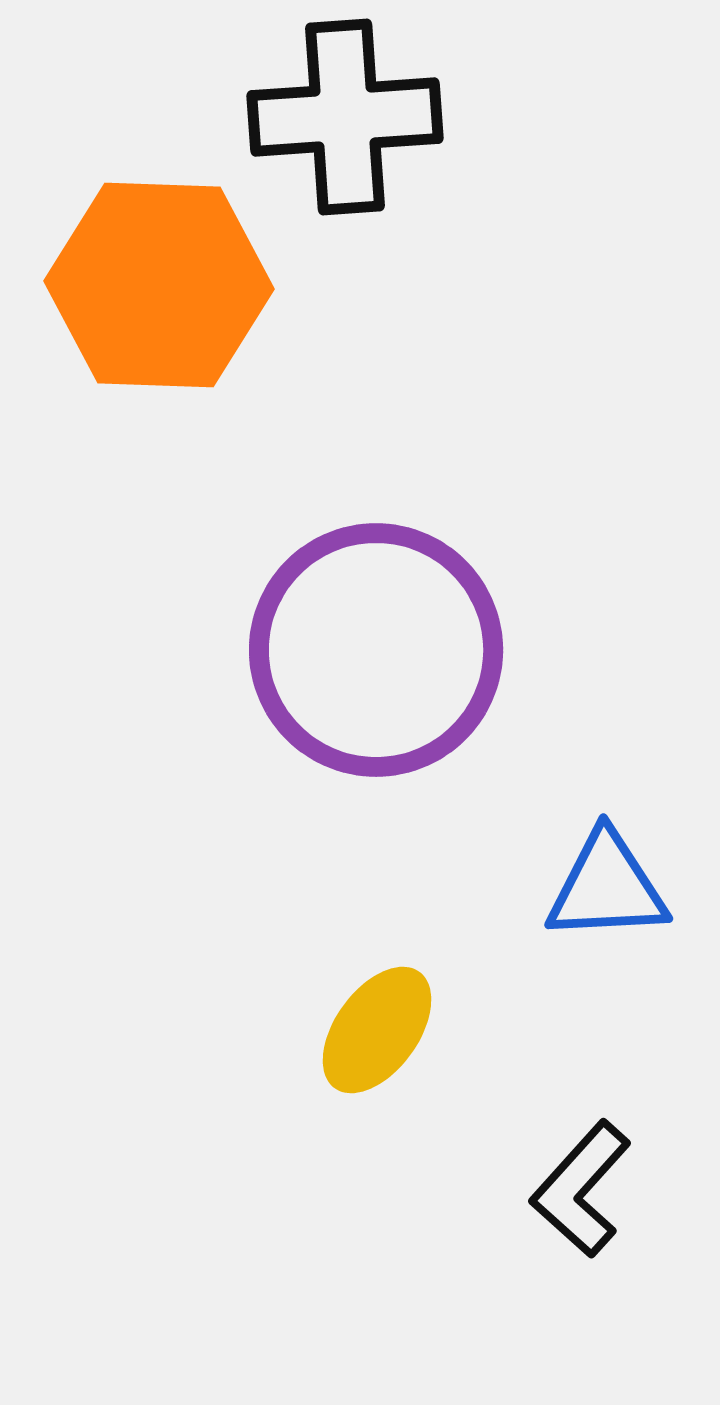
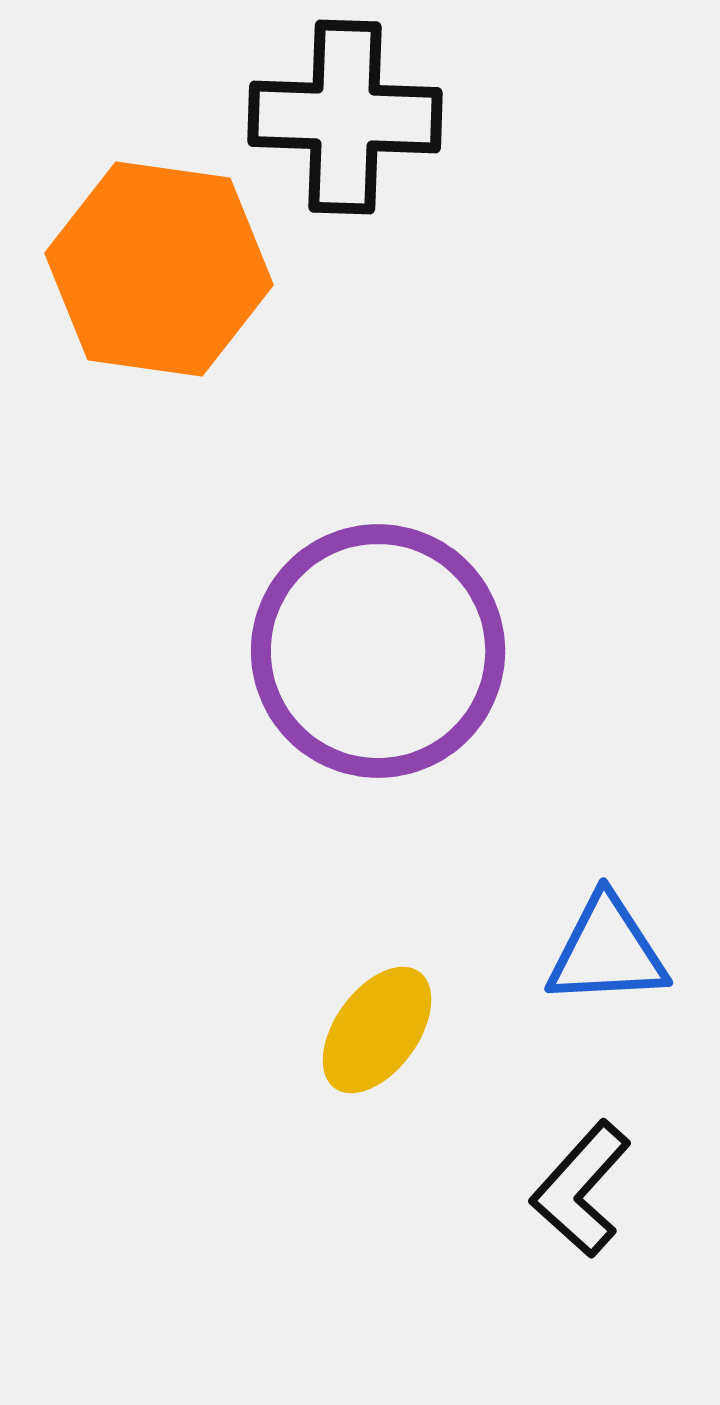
black cross: rotated 6 degrees clockwise
orange hexagon: moved 16 px up; rotated 6 degrees clockwise
purple circle: moved 2 px right, 1 px down
blue triangle: moved 64 px down
